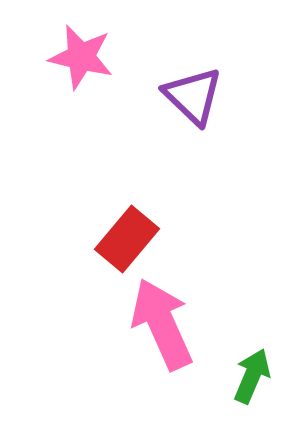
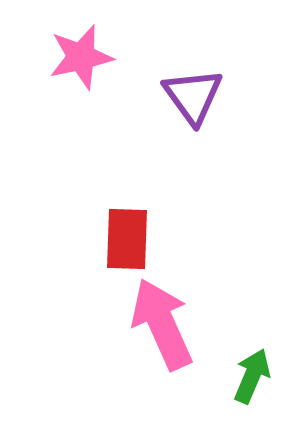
pink star: rotated 26 degrees counterclockwise
purple triangle: rotated 10 degrees clockwise
red rectangle: rotated 38 degrees counterclockwise
